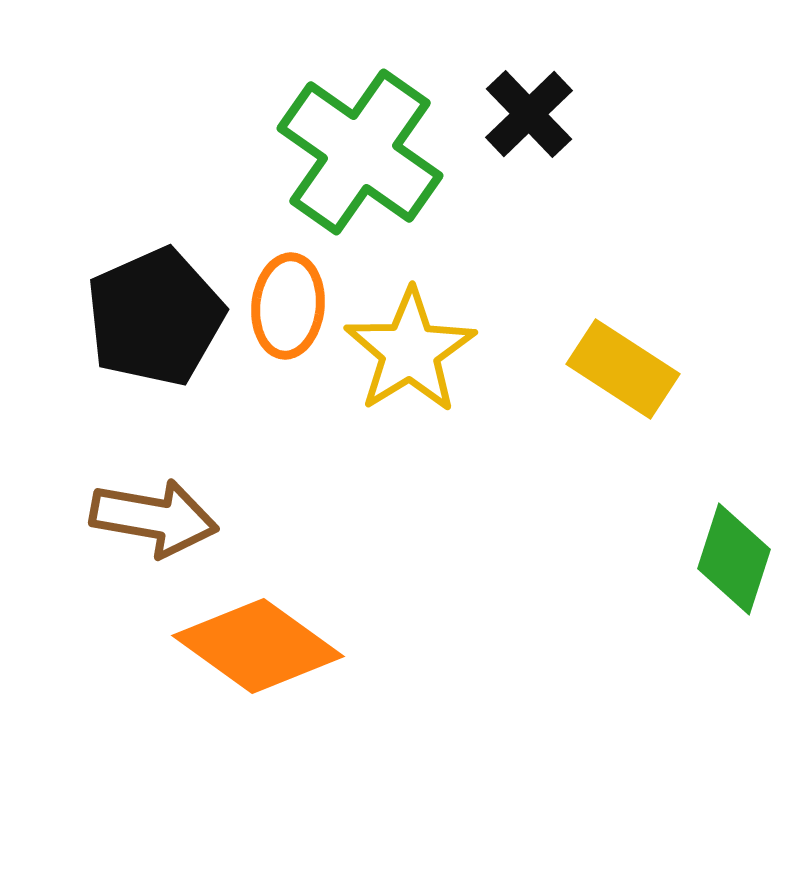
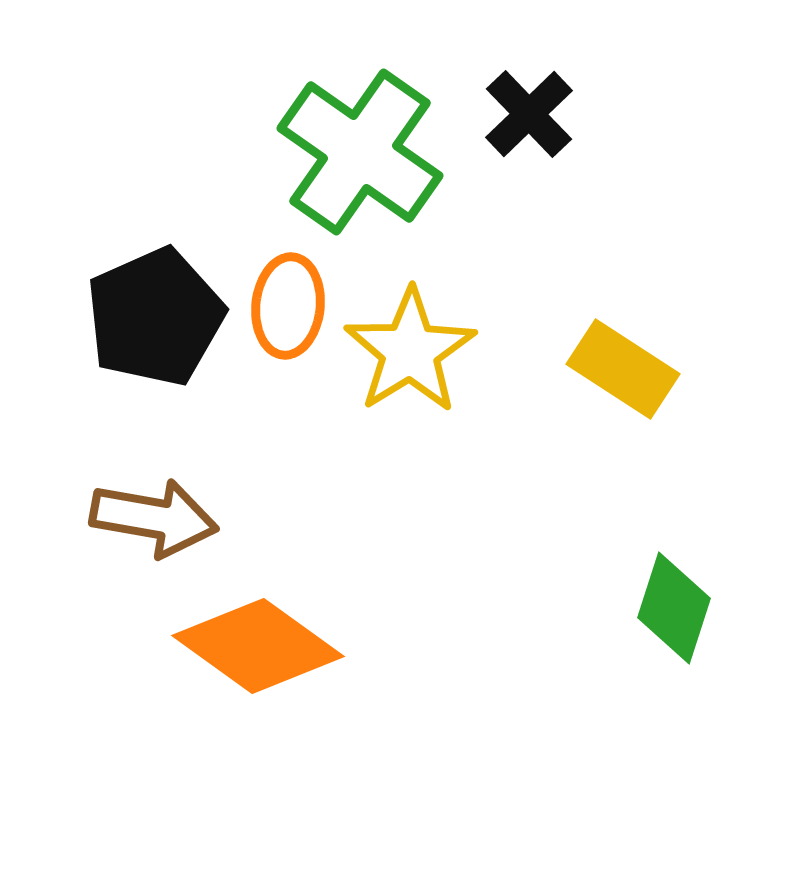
green diamond: moved 60 px left, 49 px down
